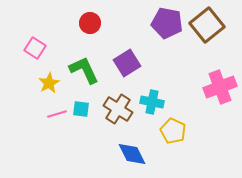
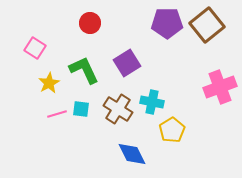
purple pentagon: rotated 12 degrees counterclockwise
yellow pentagon: moved 1 px left, 1 px up; rotated 15 degrees clockwise
